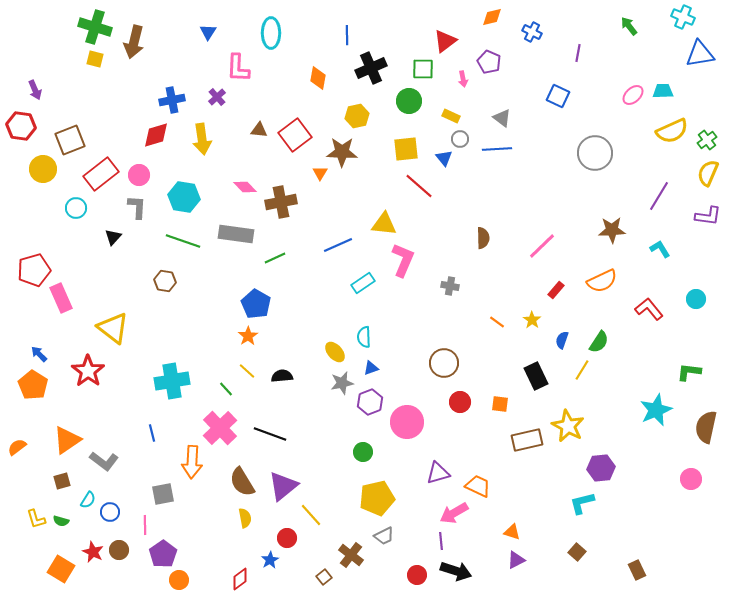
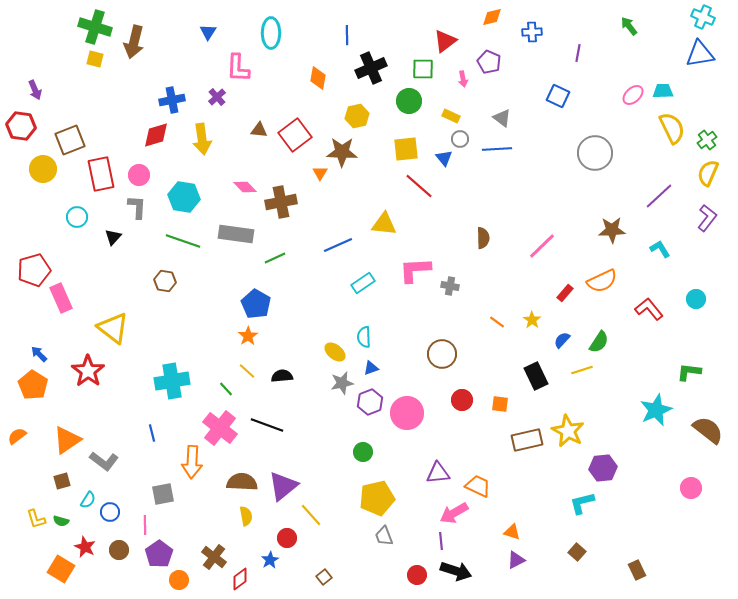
cyan cross at (683, 17): moved 20 px right
blue cross at (532, 32): rotated 30 degrees counterclockwise
yellow semicircle at (672, 131): moved 3 px up; rotated 92 degrees counterclockwise
red rectangle at (101, 174): rotated 64 degrees counterclockwise
purple line at (659, 196): rotated 16 degrees clockwise
cyan circle at (76, 208): moved 1 px right, 9 px down
purple L-shape at (708, 216): moved 1 px left, 2 px down; rotated 60 degrees counterclockwise
pink L-shape at (403, 260): moved 12 px right, 10 px down; rotated 116 degrees counterclockwise
red rectangle at (556, 290): moved 9 px right, 3 px down
blue semicircle at (562, 340): rotated 24 degrees clockwise
yellow ellipse at (335, 352): rotated 10 degrees counterclockwise
brown circle at (444, 363): moved 2 px left, 9 px up
yellow line at (582, 370): rotated 40 degrees clockwise
red circle at (460, 402): moved 2 px right, 2 px up
pink circle at (407, 422): moved 9 px up
yellow star at (568, 426): moved 5 px down
brown semicircle at (706, 427): moved 2 px right, 3 px down; rotated 116 degrees clockwise
pink cross at (220, 428): rotated 8 degrees counterclockwise
black line at (270, 434): moved 3 px left, 9 px up
orange semicircle at (17, 447): moved 11 px up
purple hexagon at (601, 468): moved 2 px right
purple triangle at (438, 473): rotated 10 degrees clockwise
pink circle at (691, 479): moved 9 px down
brown semicircle at (242, 482): rotated 124 degrees clockwise
yellow semicircle at (245, 518): moved 1 px right, 2 px up
gray trapezoid at (384, 536): rotated 95 degrees clockwise
red star at (93, 552): moved 8 px left, 5 px up
purple pentagon at (163, 554): moved 4 px left
brown cross at (351, 555): moved 137 px left, 2 px down
